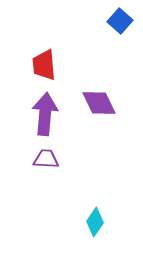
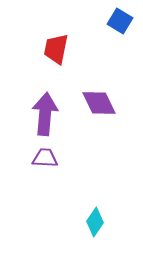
blue square: rotated 10 degrees counterclockwise
red trapezoid: moved 12 px right, 16 px up; rotated 16 degrees clockwise
purple trapezoid: moved 1 px left, 1 px up
